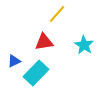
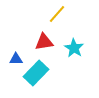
cyan star: moved 10 px left, 3 px down
blue triangle: moved 2 px right, 2 px up; rotated 24 degrees clockwise
